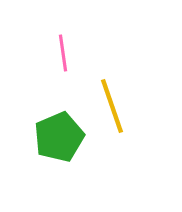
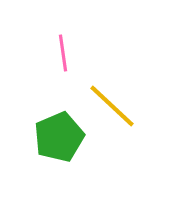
yellow line: rotated 28 degrees counterclockwise
